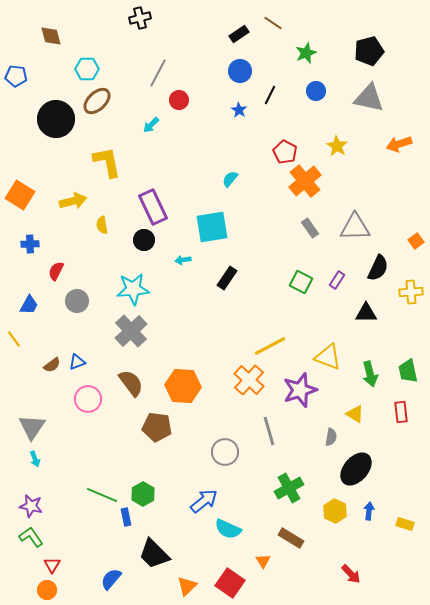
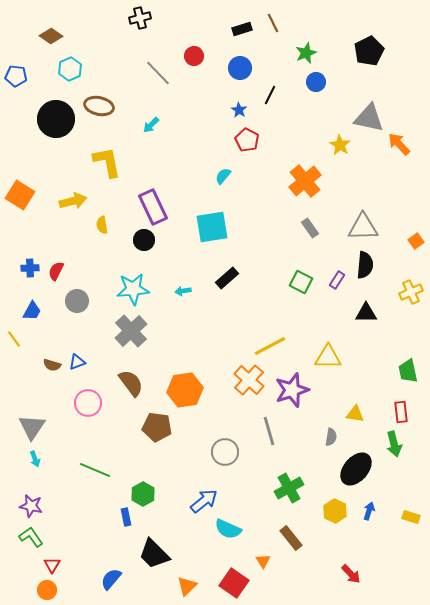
brown line at (273, 23): rotated 30 degrees clockwise
black rectangle at (239, 34): moved 3 px right, 5 px up; rotated 18 degrees clockwise
brown diamond at (51, 36): rotated 40 degrees counterclockwise
black pentagon at (369, 51): rotated 12 degrees counterclockwise
cyan hexagon at (87, 69): moved 17 px left; rotated 25 degrees counterclockwise
blue circle at (240, 71): moved 3 px up
gray line at (158, 73): rotated 72 degrees counterclockwise
blue circle at (316, 91): moved 9 px up
gray triangle at (369, 98): moved 20 px down
red circle at (179, 100): moved 15 px right, 44 px up
brown ellipse at (97, 101): moved 2 px right, 5 px down; rotated 56 degrees clockwise
orange arrow at (399, 144): rotated 65 degrees clockwise
yellow star at (337, 146): moved 3 px right, 1 px up
red pentagon at (285, 152): moved 38 px left, 12 px up
cyan semicircle at (230, 179): moved 7 px left, 3 px up
gray triangle at (355, 227): moved 8 px right
blue cross at (30, 244): moved 24 px down
cyan arrow at (183, 260): moved 31 px down
black semicircle at (378, 268): moved 13 px left, 3 px up; rotated 20 degrees counterclockwise
black rectangle at (227, 278): rotated 15 degrees clockwise
yellow cross at (411, 292): rotated 20 degrees counterclockwise
blue trapezoid at (29, 305): moved 3 px right, 6 px down
yellow triangle at (328, 357): rotated 20 degrees counterclockwise
brown semicircle at (52, 365): rotated 54 degrees clockwise
green arrow at (370, 374): moved 24 px right, 70 px down
orange hexagon at (183, 386): moved 2 px right, 4 px down; rotated 12 degrees counterclockwise
purple star at (300, 390): moved 8 px left
pink circle at (88, 399): moved 4 px down
yellow triangle at (355, 414): rotated 24 degrees counterclockwise
green line at (102, 495): moved 7 px left, 25 px up
blue arrow at (369, 511): rotated 12 degrees clockwise
yellow rectangle at (405, 524): moved 6 px right, 7 px up
brown rectangle at (291, 538): rotated 20 degrees clockwise
red square at (230, 583): moved 4 px right
